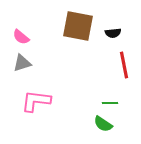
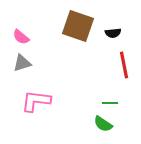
brown square: rotated 8 degrees clockwise
